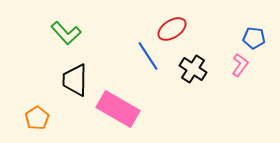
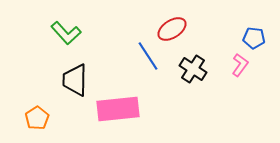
pink rectangle: rotated 36 degrees counterclockwise
